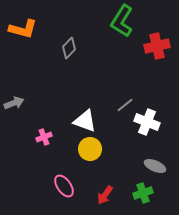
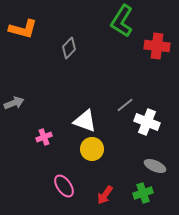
red cross: rotated 20 degrees clockwise
yellow circle: moved 2 px right
